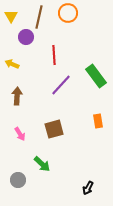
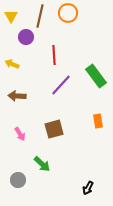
brown line: moved 1 px right, 1 px up
brown arrow: rotated 90 degrees counterclockwise
